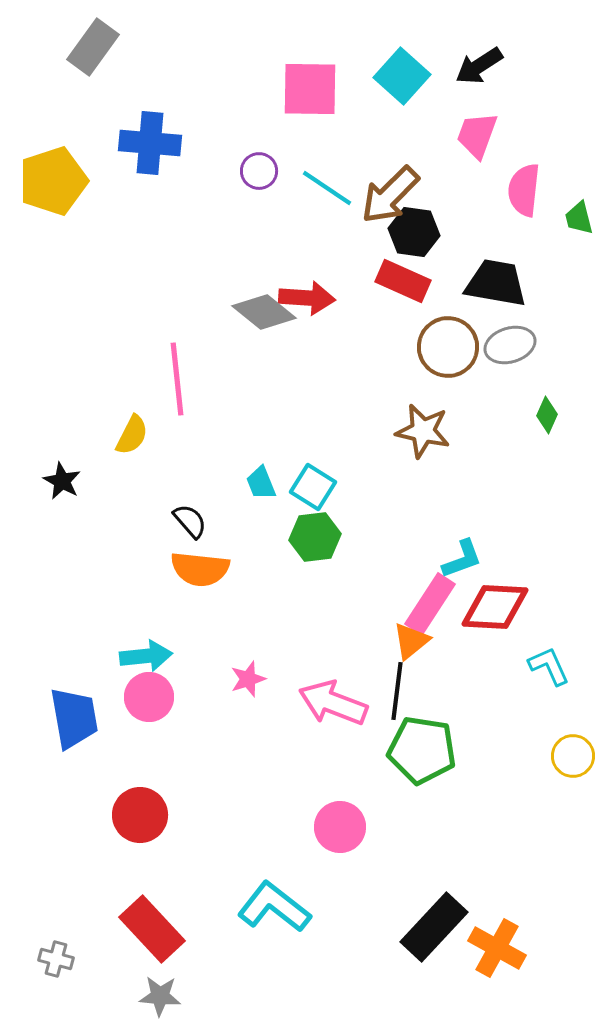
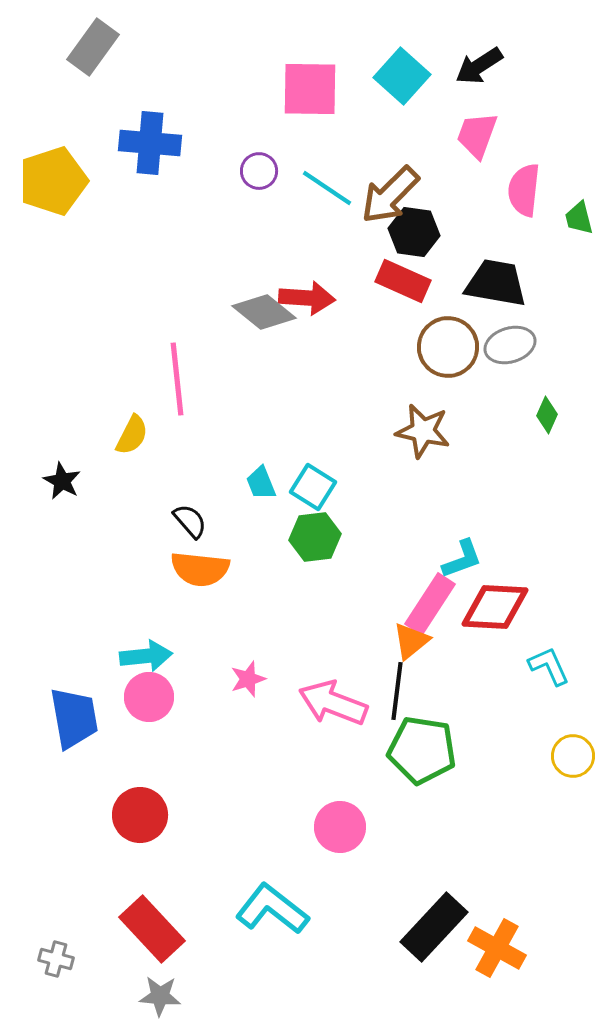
cyan L-shape at (274, 907): moved 2 px left, 2 px down
